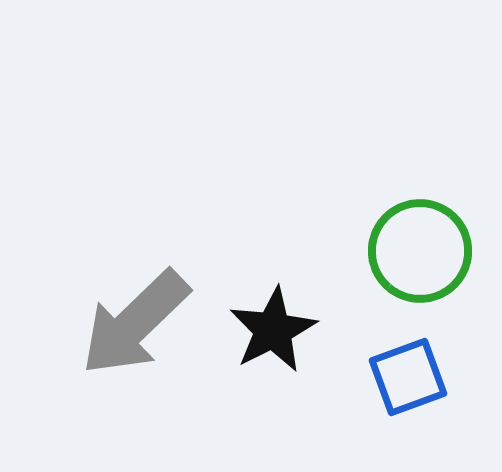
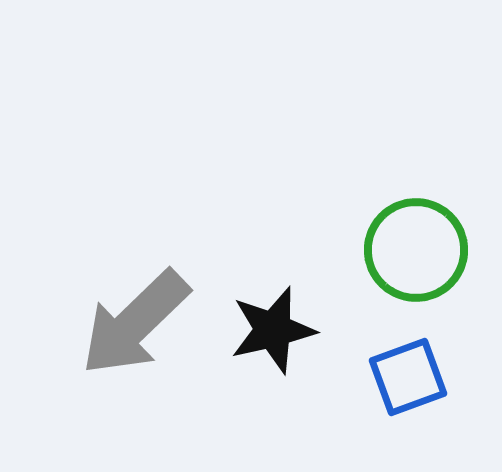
green circle: moved 4 px left, 1 px up
black star: rotated 14 degrees clockwise
